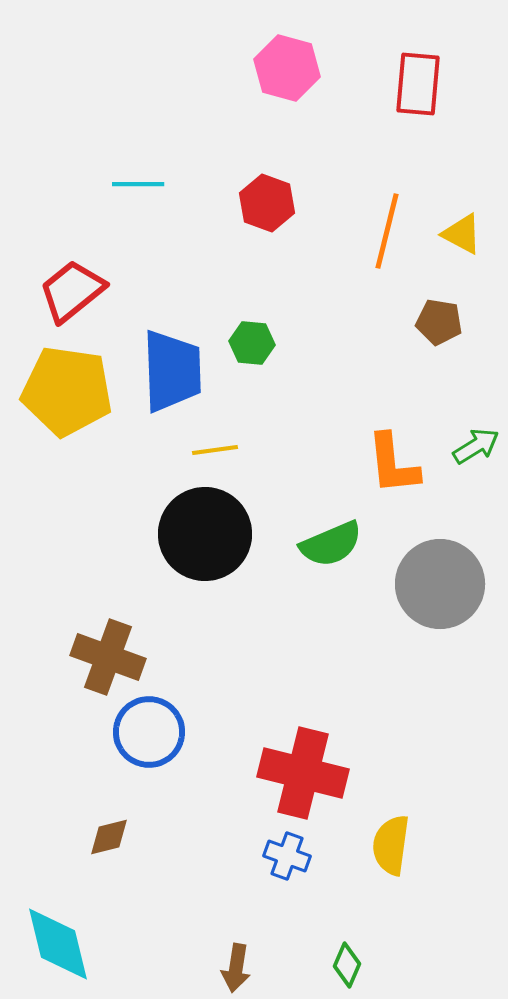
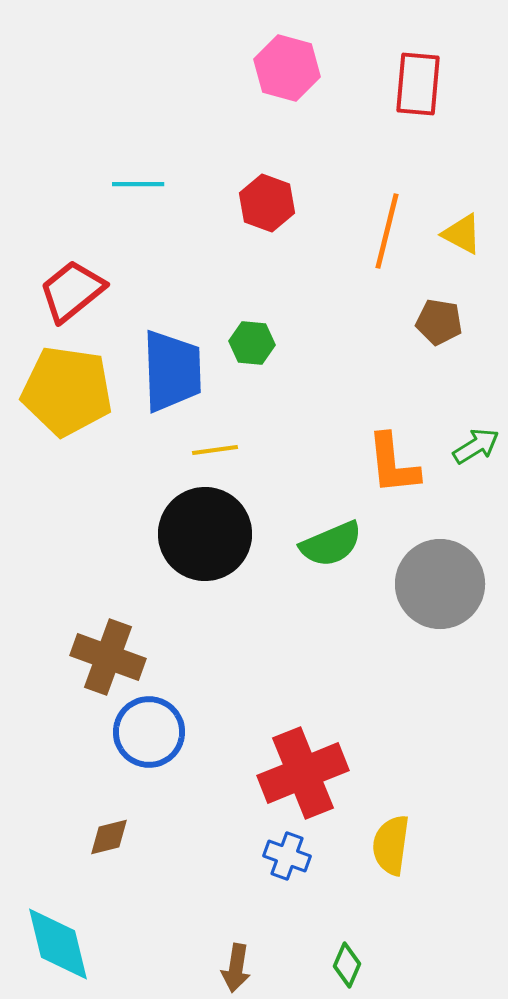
red cross: rotated 36 degrees counterclockwise
